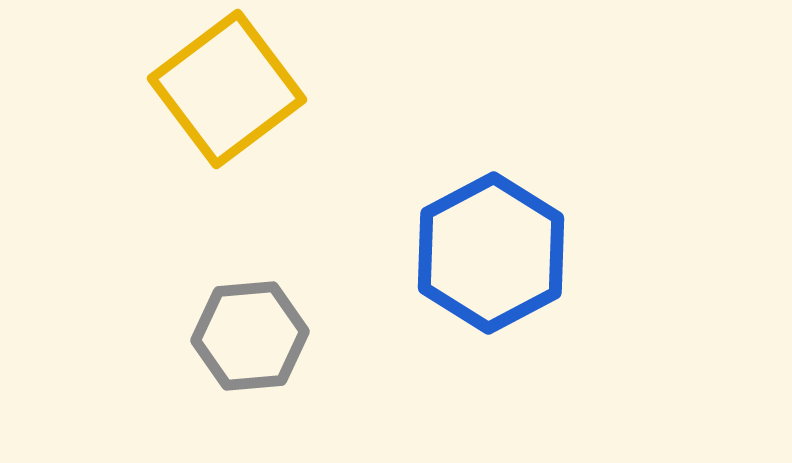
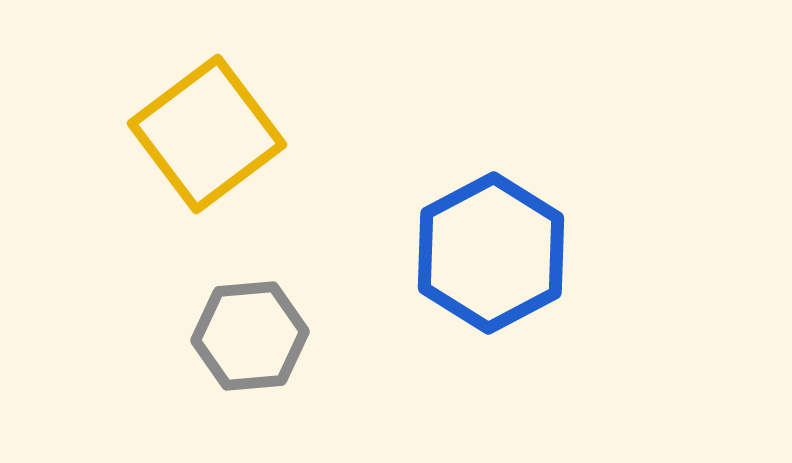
yellow square: moved 20 px left, 45 px down
